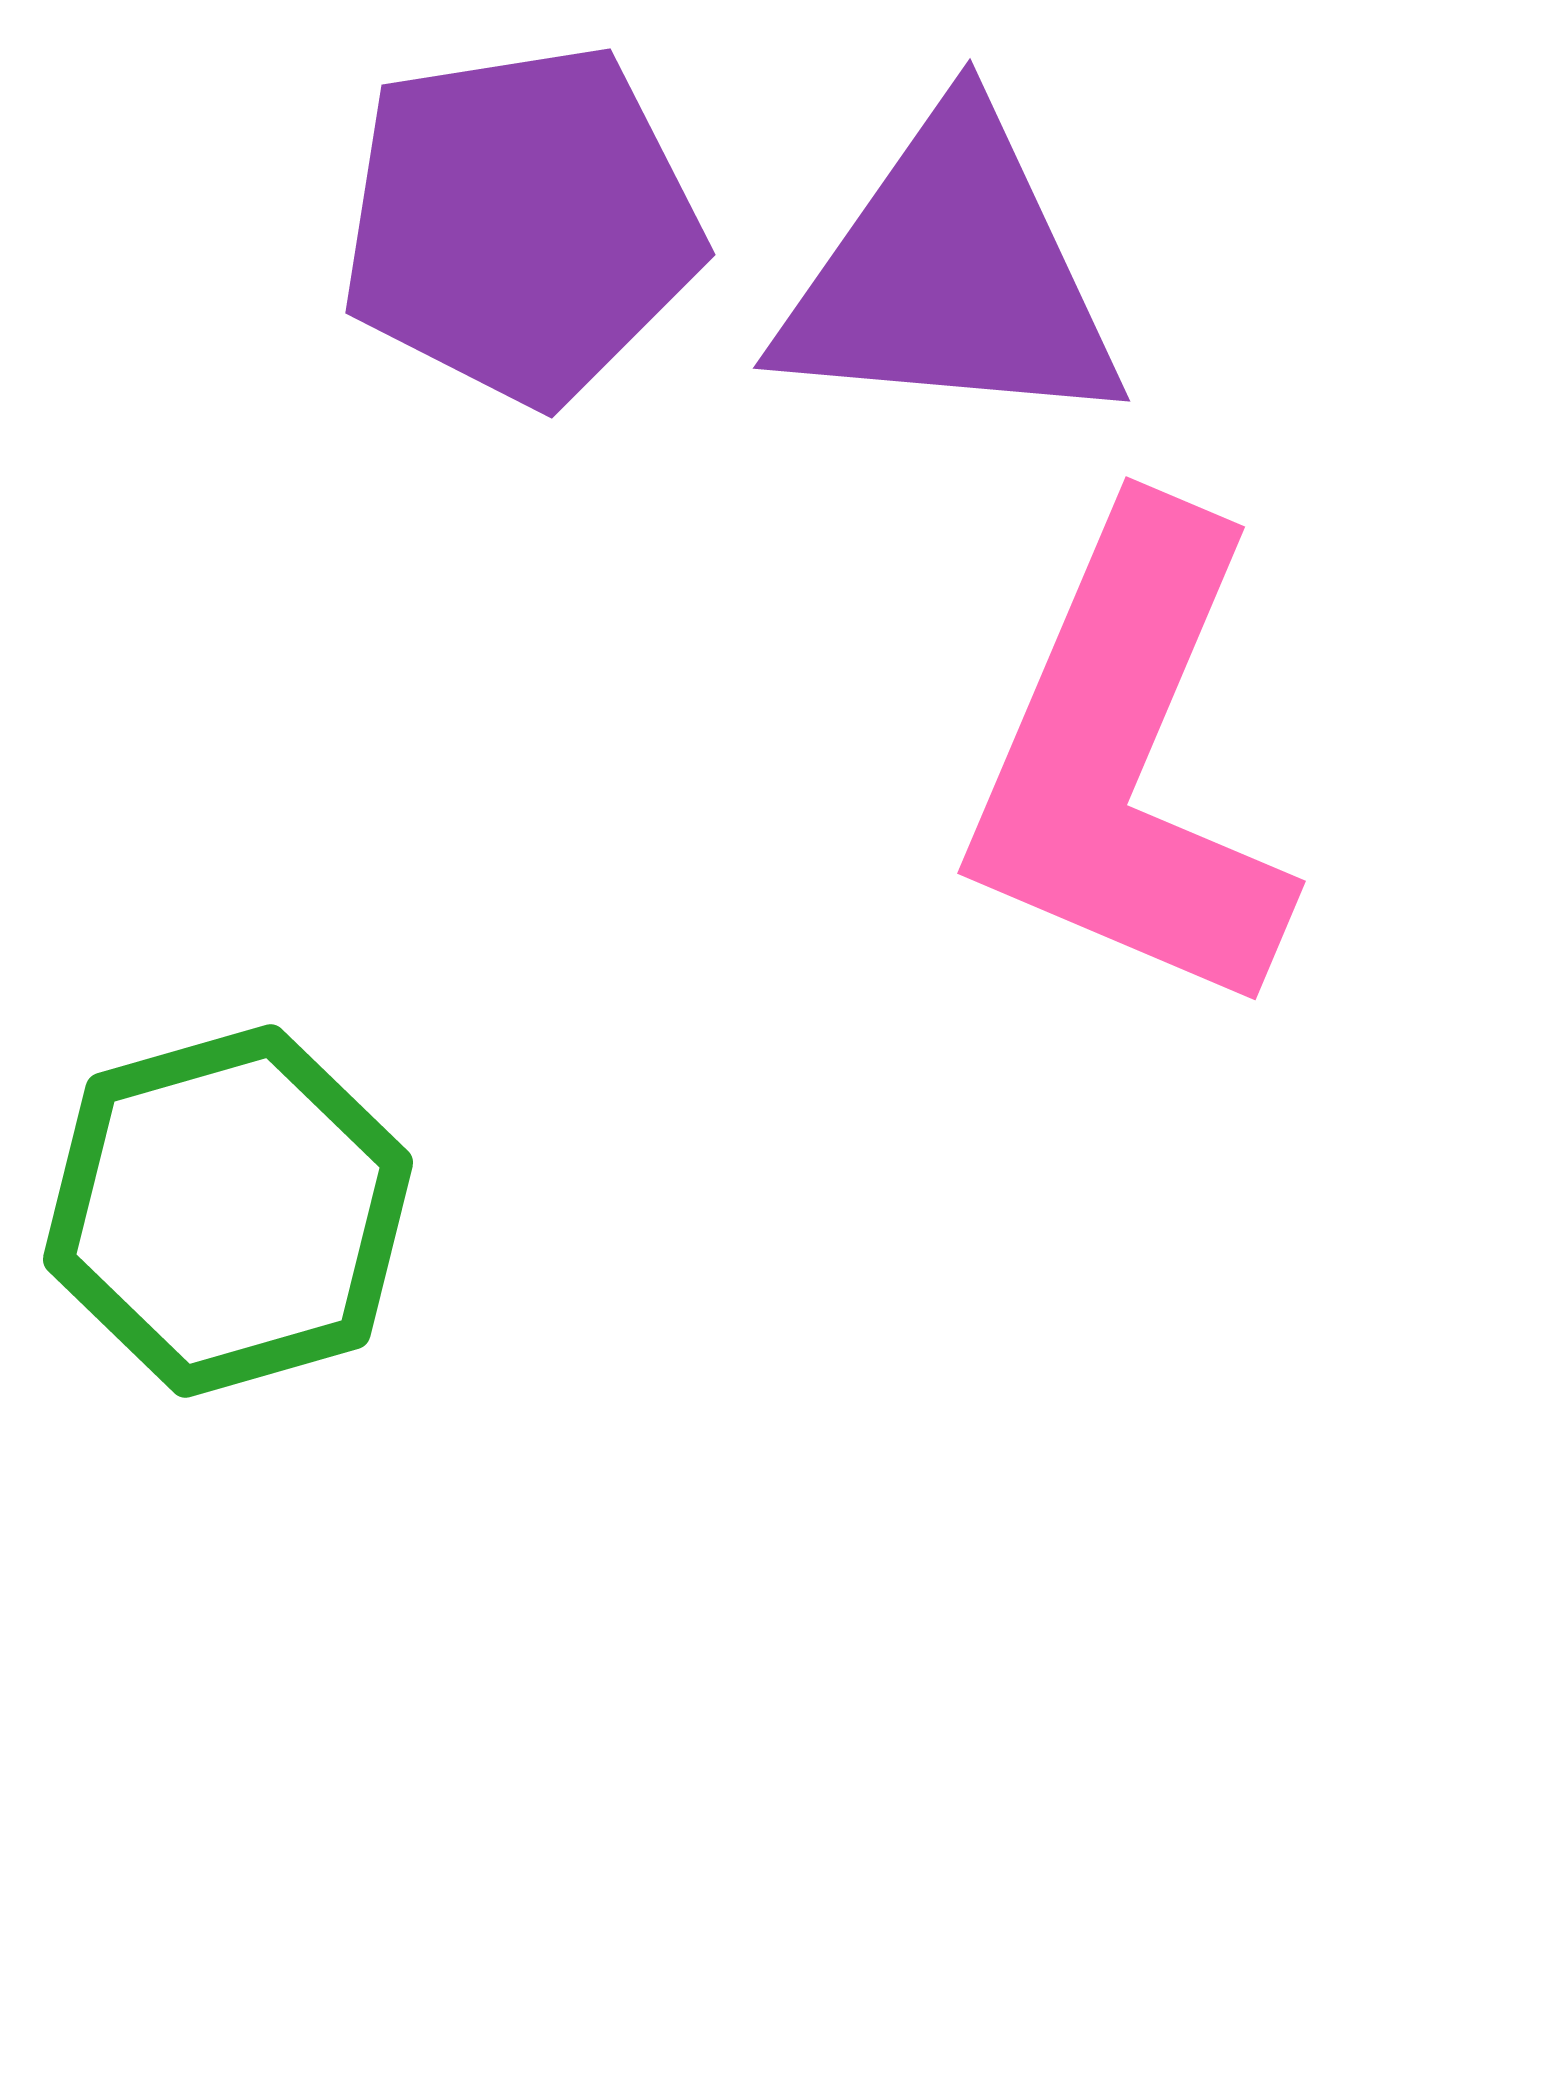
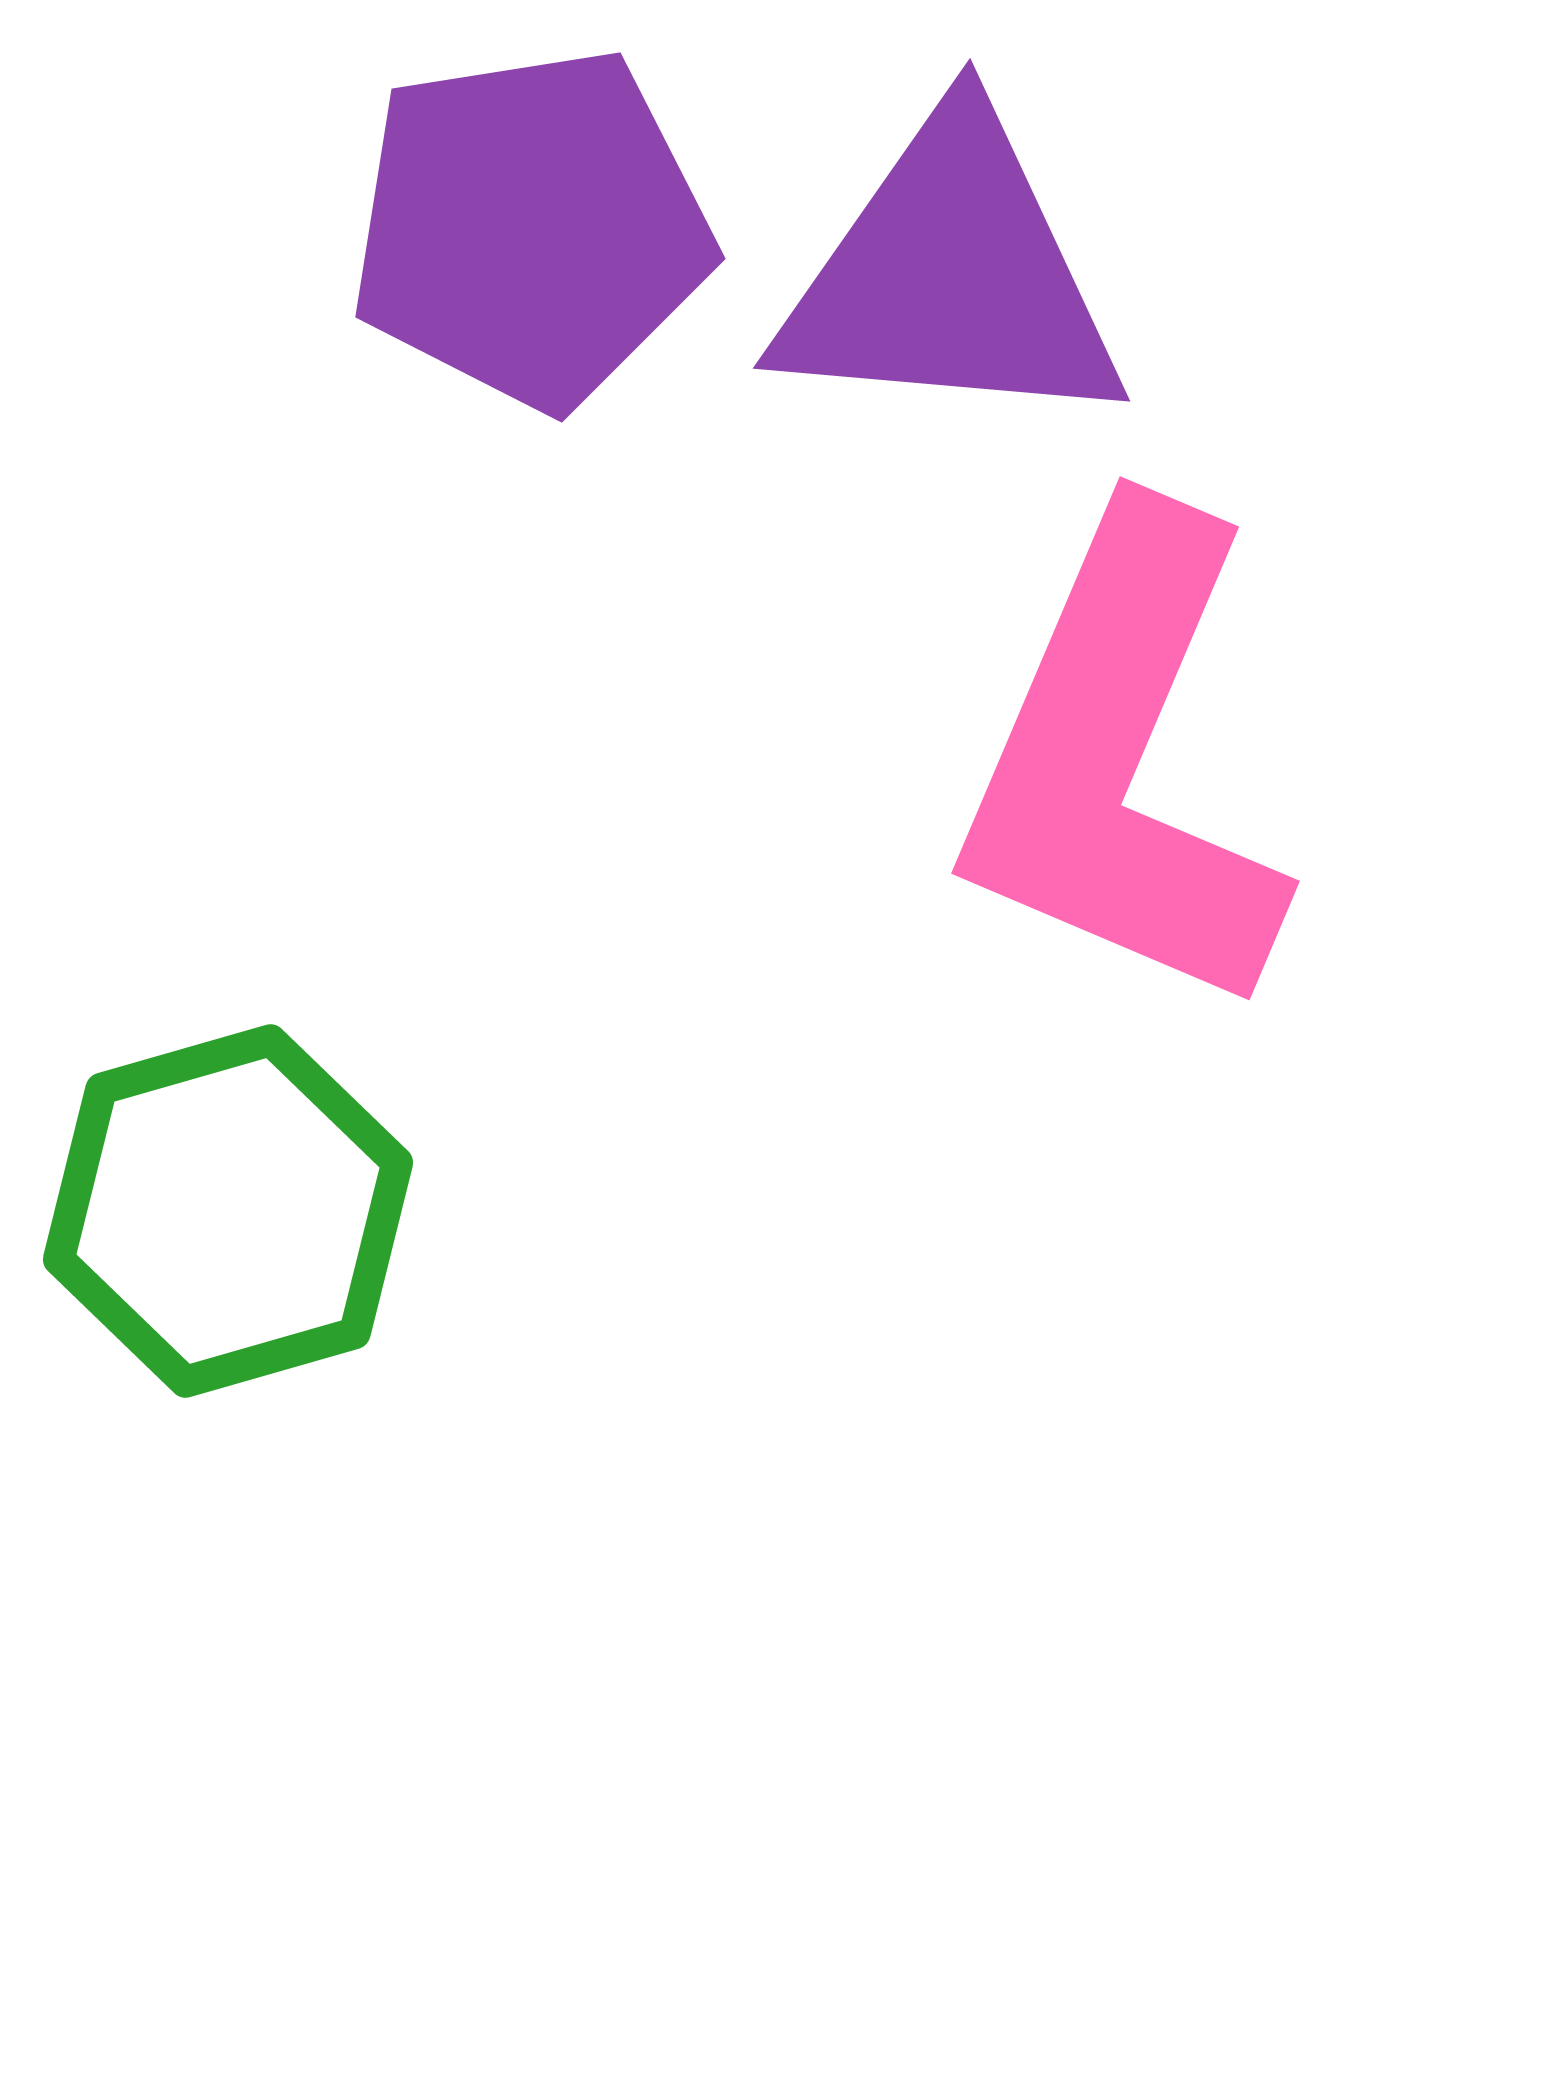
purple pentagon: moved 10 px right, 4 px down
pink L-shape: moved 6 px left
